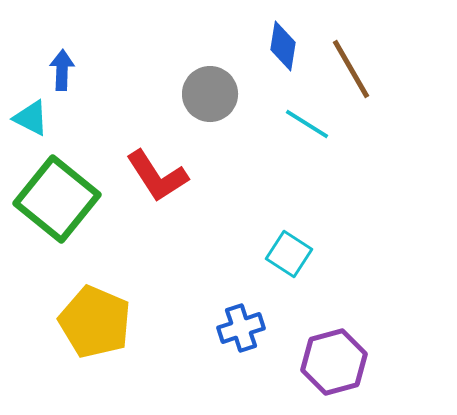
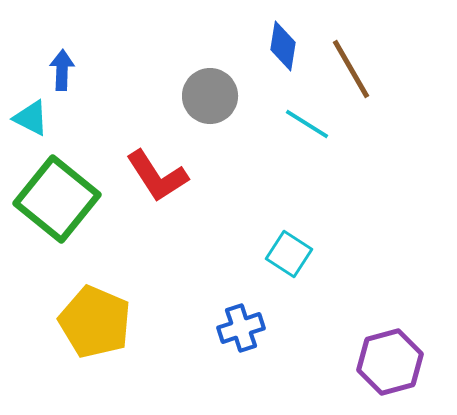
gray circle: moved 2 px down
purple hexagon: moved 56 px right
